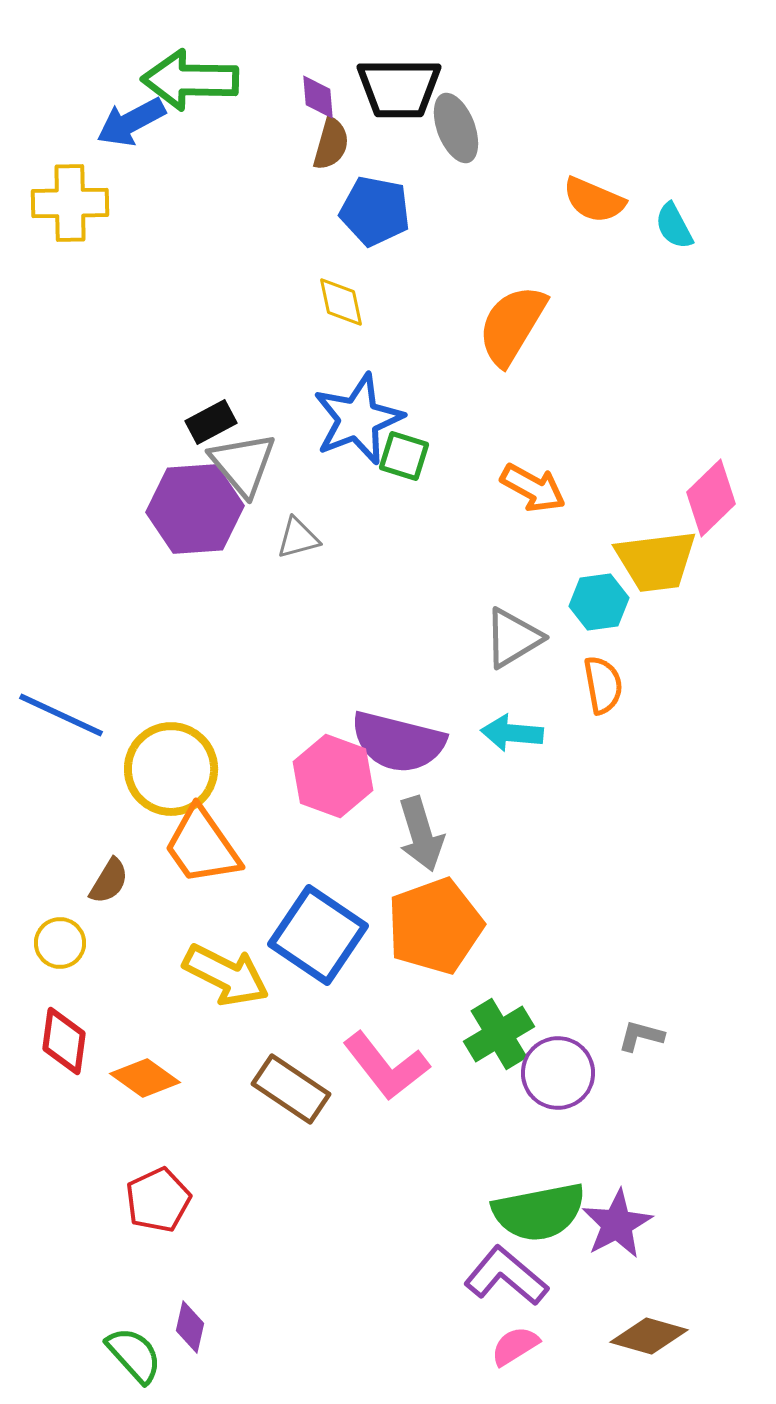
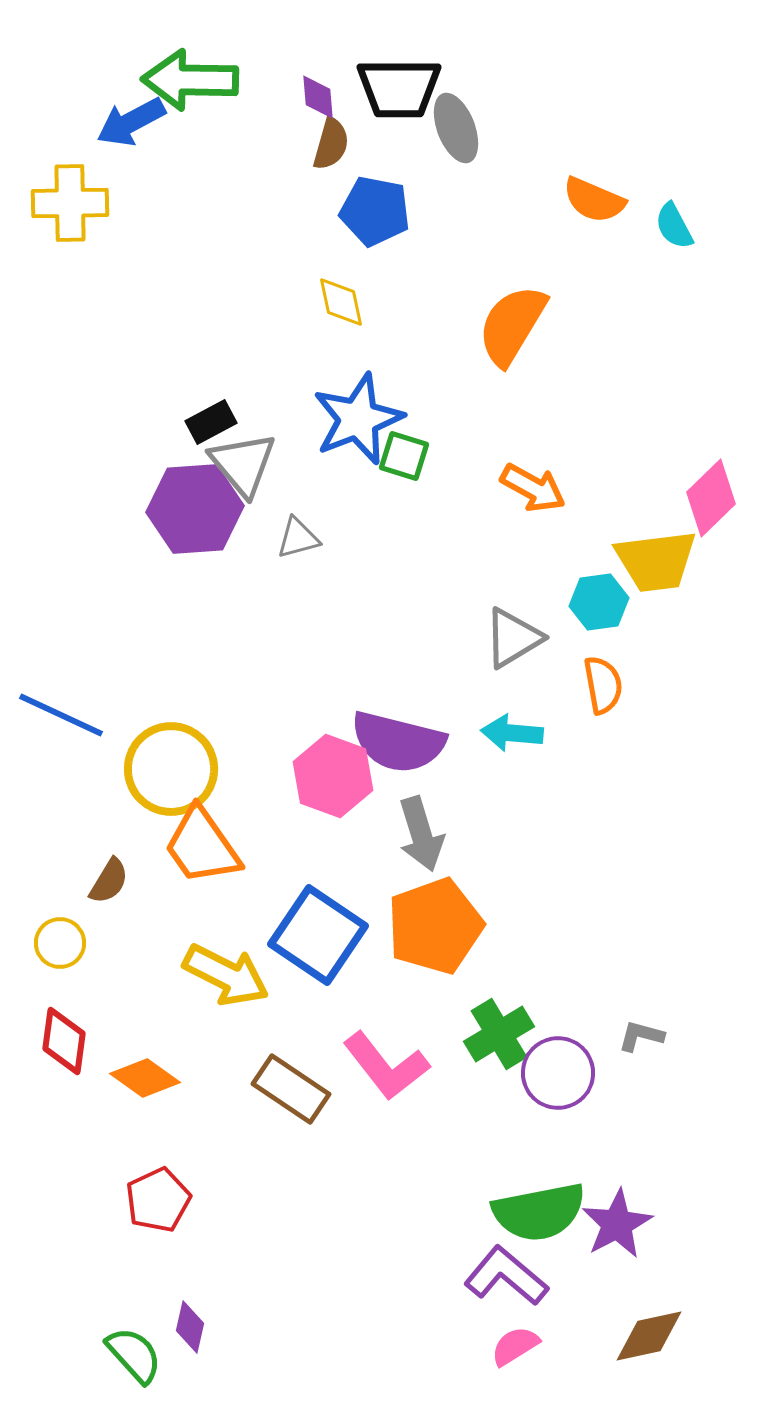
brown diamond at (649, 1336): rotated 28 degrees counterclockwise
